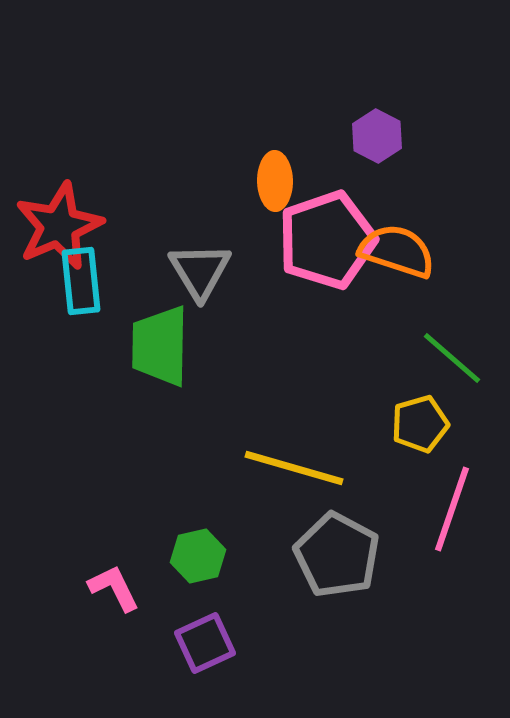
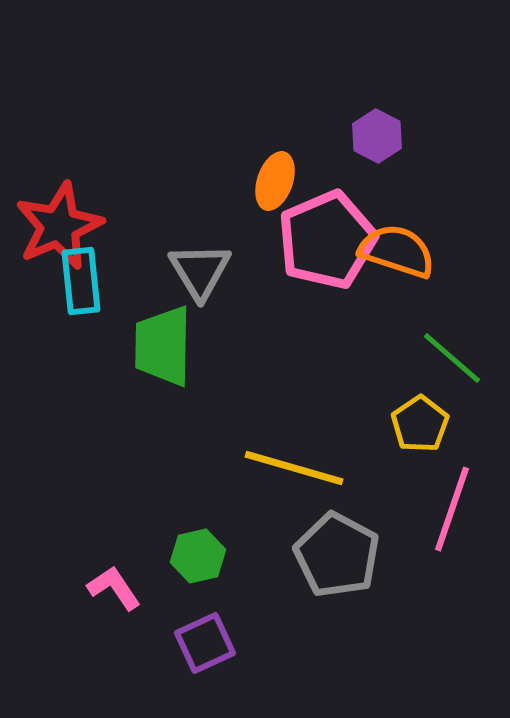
orange ellipse: rotated 20 degrees clockwise
pink pentagon: rotated 4 degrees counterclockwise
green trapezoid: moved 3 px right
yellow pentagon: rotated 18 degrees counterclockwise
pink L-shape: rotated 8 degrees counterclockwise
